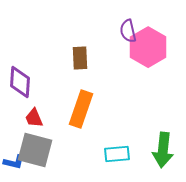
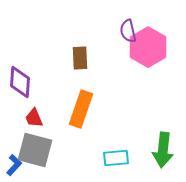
cyan rectangle: moved 1 px left, 4 px down
blue L-shape: moved 3 px down; rotated 60 degrees counterclockwise
